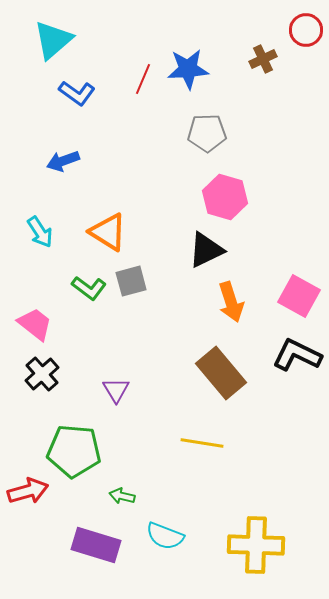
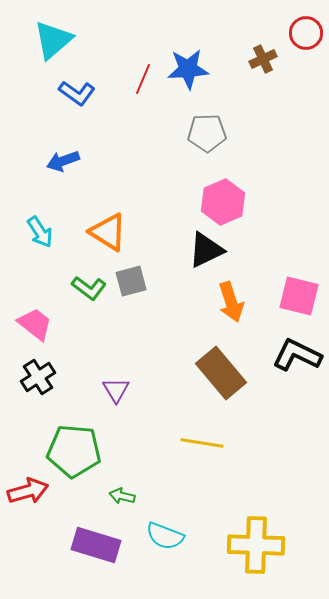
red circle: moved 3 px down
pink hexagon: moved 2 px left, 5 px down; rotated 21 degrees clockwise
pink square: rotated 15 degrees counterclockwise
black cross: moved 4 px left, 3 px down; rotated 8 degrees clockwise
